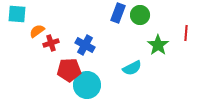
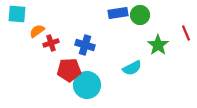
blue rectangle: rotated 60 degrees clockwise
red line: rotated 28 degrees counterclockwise
blue cross: rotated 12 degrees counterclockwise
